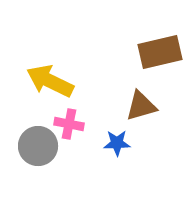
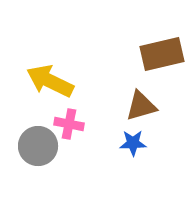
brown rectangle: moved 2 px right, 2 px down
blue star: moved 16 px right
